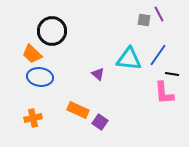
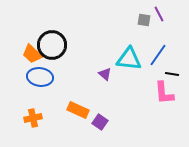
black circle: moved 14 px down
purple triangle: moved 7 px right
